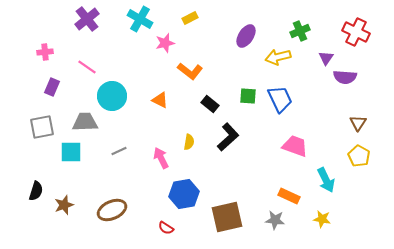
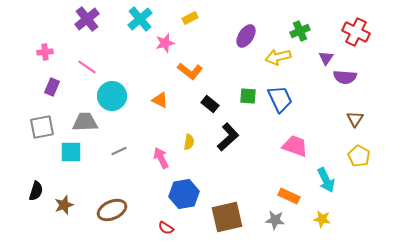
cyan cross: rotated 20 degrees clockwise
brown triangle: moved 3 px left, 4 px up
